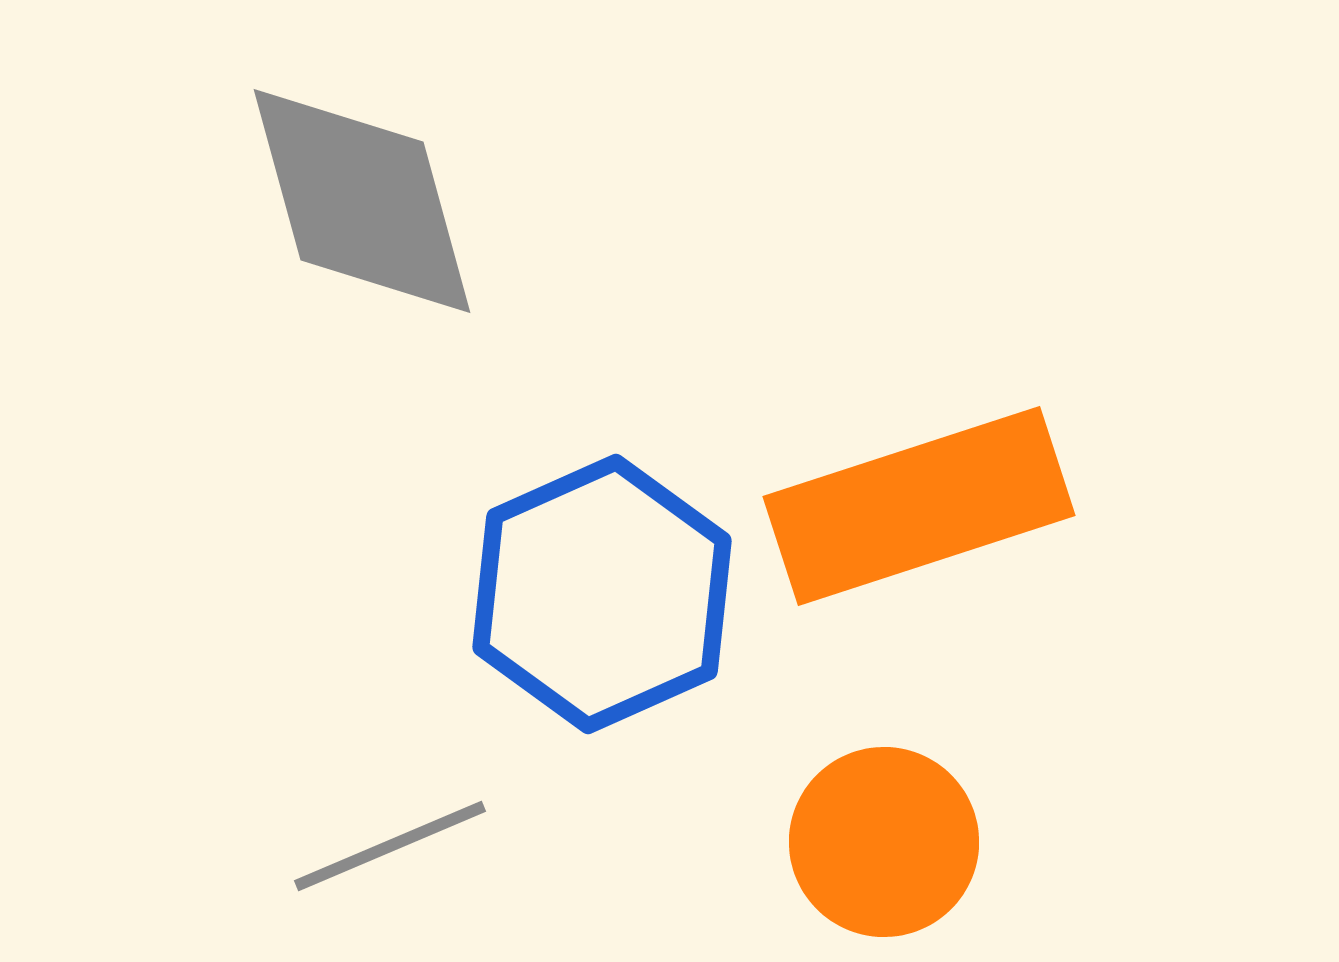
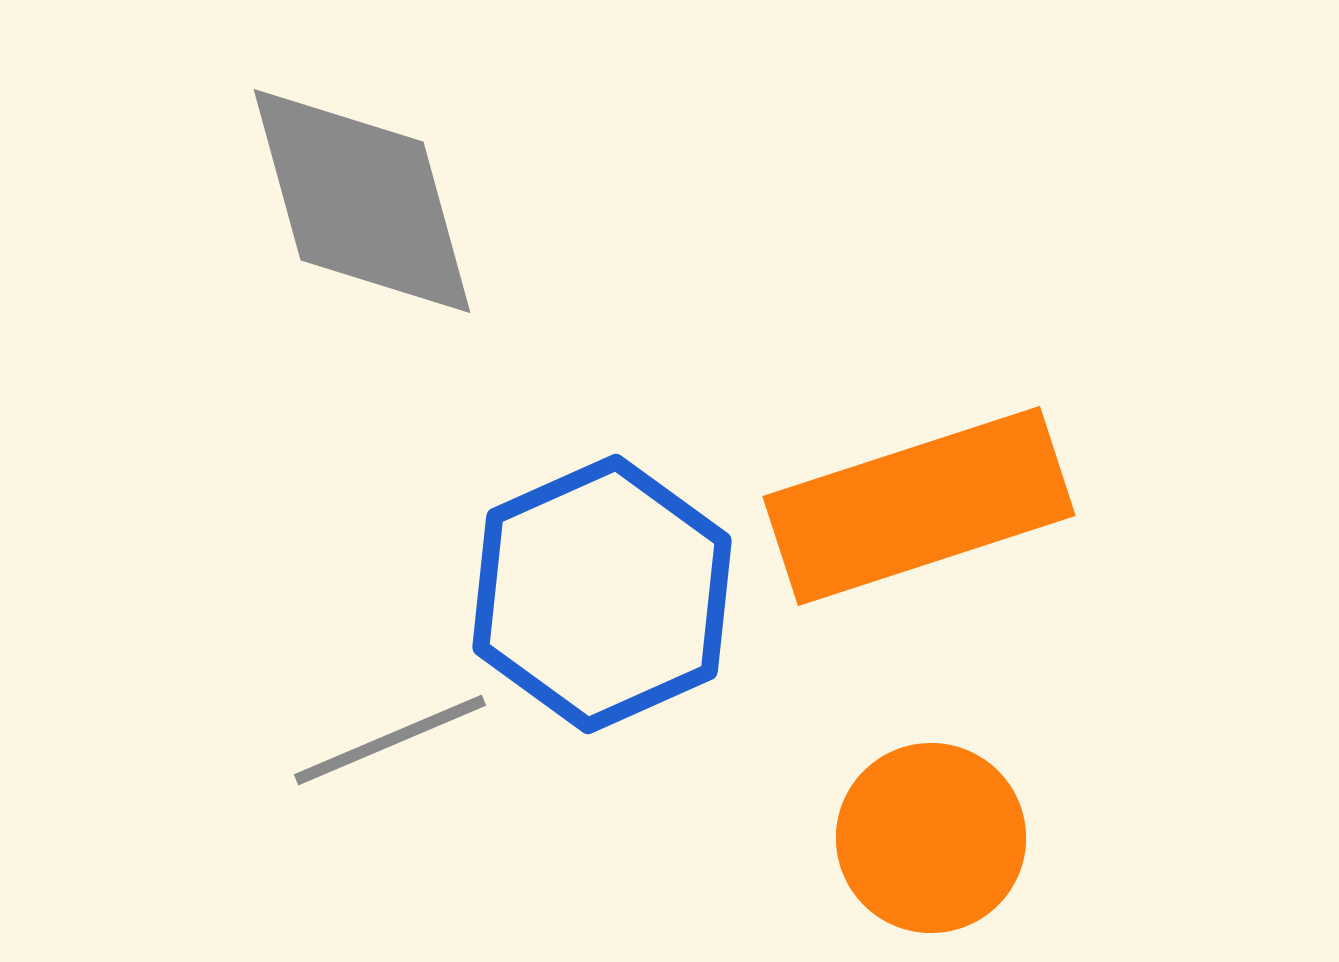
orange circle: moved 47 px right, 4 px up
gray line: moved 106 px up
